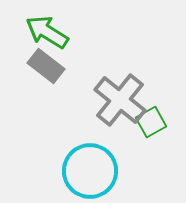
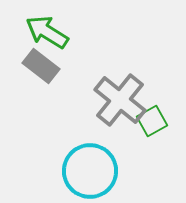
gray rectangle: moved 5 px left
green square: moved 1 px right, 1 px up
